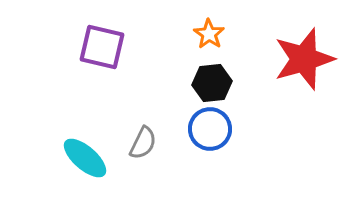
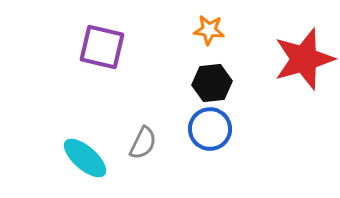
orange star: moved 4 px up; rotated 28 degrees counterclockwise
